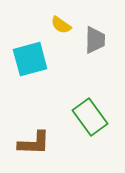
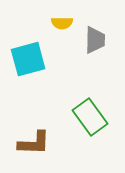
yellow semicircle: moved 1 px right, 2 px up; rotated 35 degrees counterclockwise
cyan square: moved 2 px left
